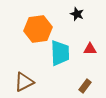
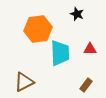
brown rectangle: moved 1 px right, 1 px up
